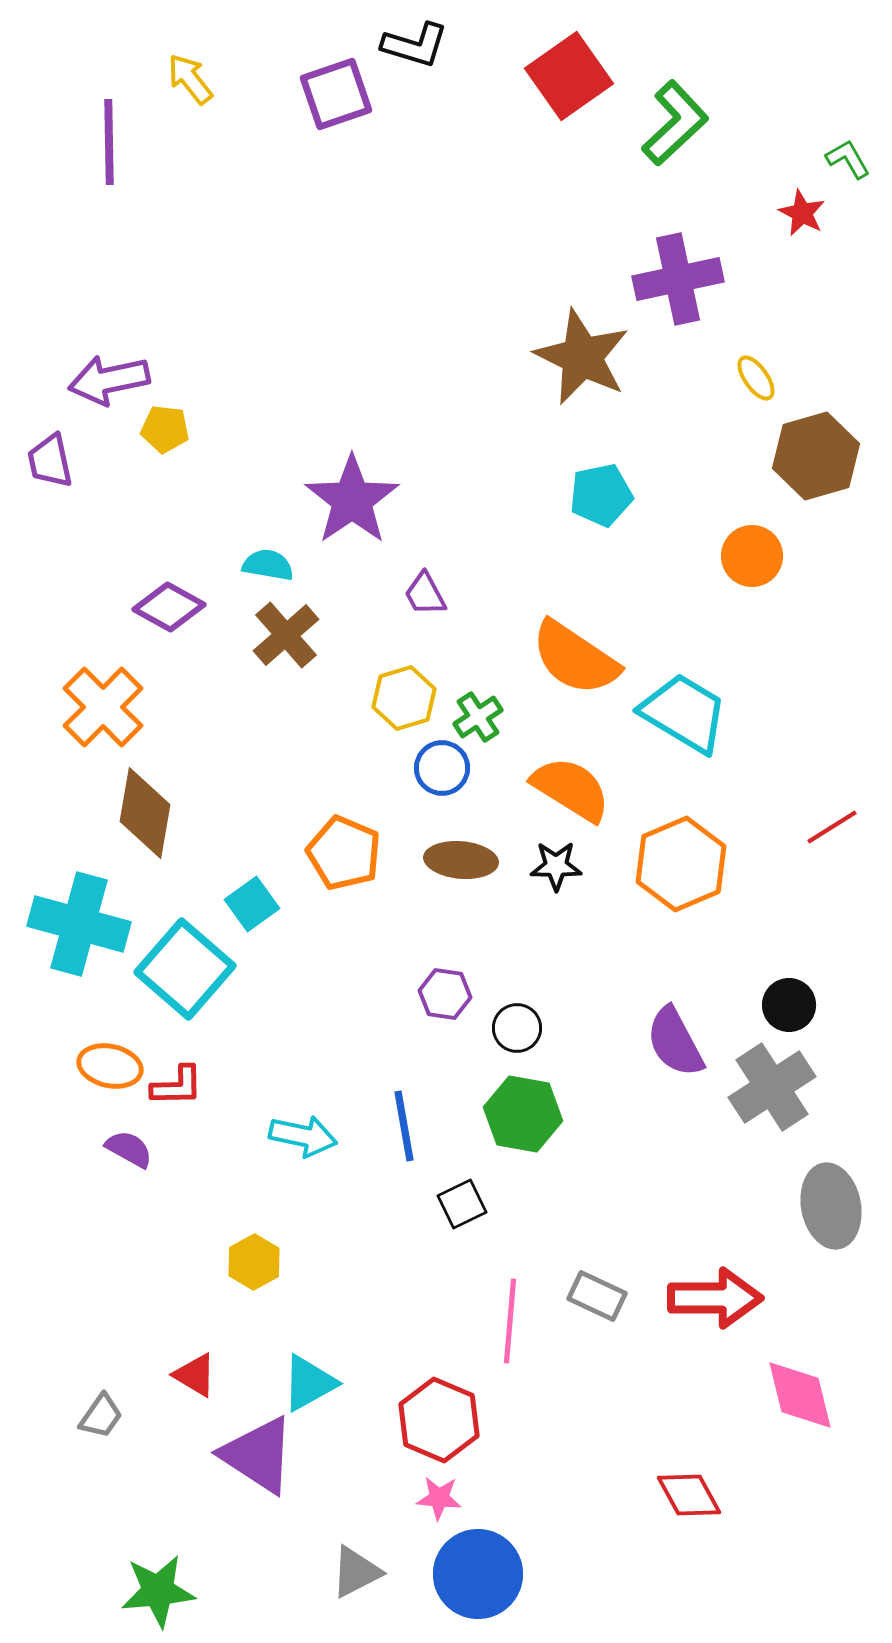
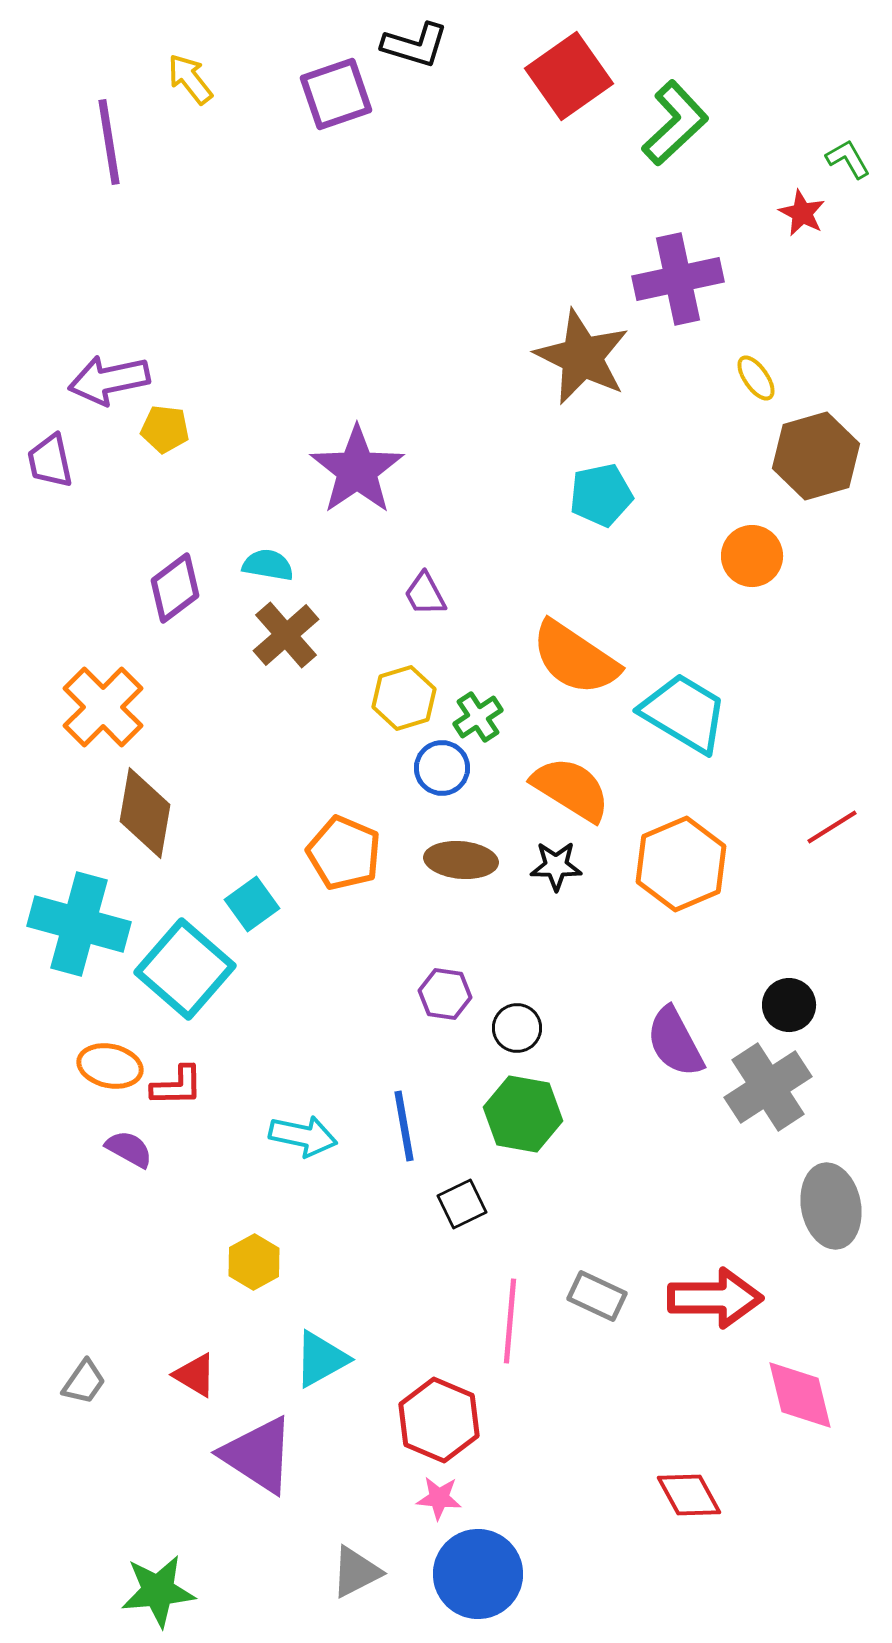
purple line at (109, 142): rotated 8 degrees counterclockwise
purple star at (352, 500): moved 5 px right, 30 px up
purple diamond at (169, 607): moved 6 px right, 19 px up; rotated 66 degrees counterclockwise
gray cross at (772, 1087): moved 4 px left
cyan triangle at (309, 1383): moved 12 px right, 24 px up
gray trapezoid at (101, 1416): moved 17 px left, 34 px up
